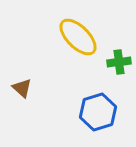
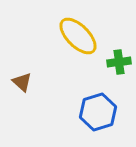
yellow ellipse: moved 1 px up
brown triangle: moved 6 px up
